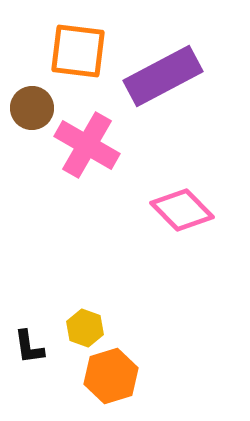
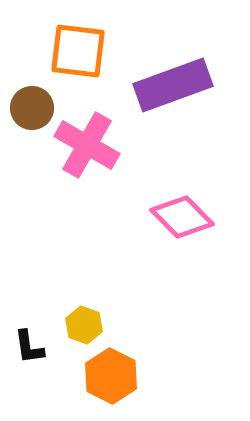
purple rectangle: moved 10 px right, 9 px down; rotated 8 degrees clockwise
pink diamond: moved 7 px down
yellow hexagon: moved 1 px left, 3 px up
orange hexagon: rotated 16 degrees counterclockwise
